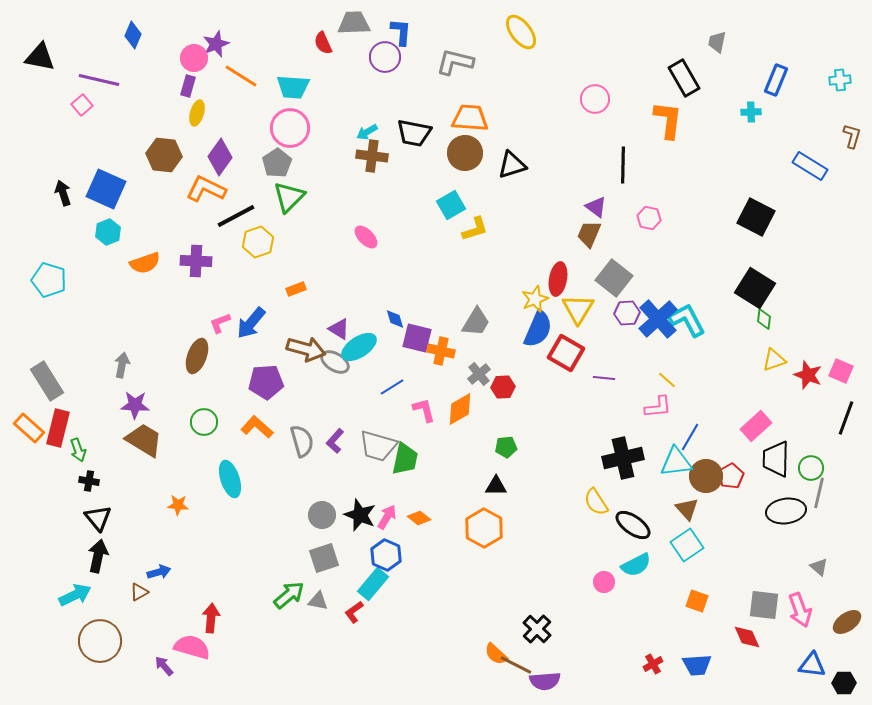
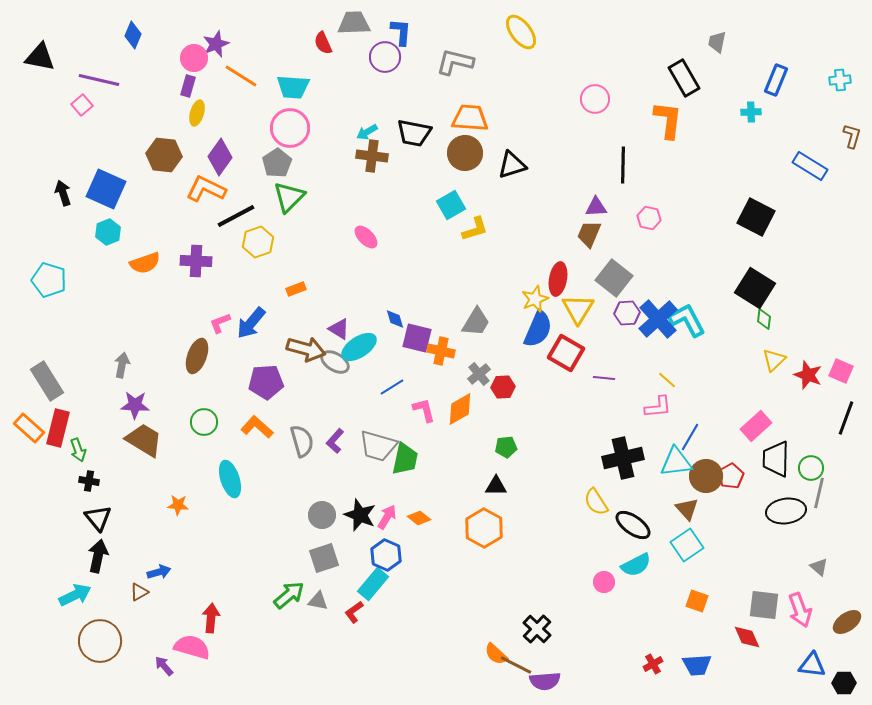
purple triangle at (596, 207): rotated 40 degrees counterclockwise
yellow triangle at (774, 360): rotated 25 degrees counterclockwise
